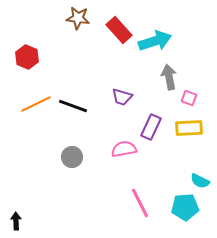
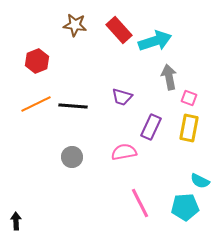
brown star: moved 3 px left, 7 px down
red hexagon: moved 10 px right, 4 px down; rotated 15 degrees clockwise
black line: rotated 16 degrees counterclockwise
yellow rectangle: rotated 76 degrees counterclockwise
pink semicircle: moved 3 px down
